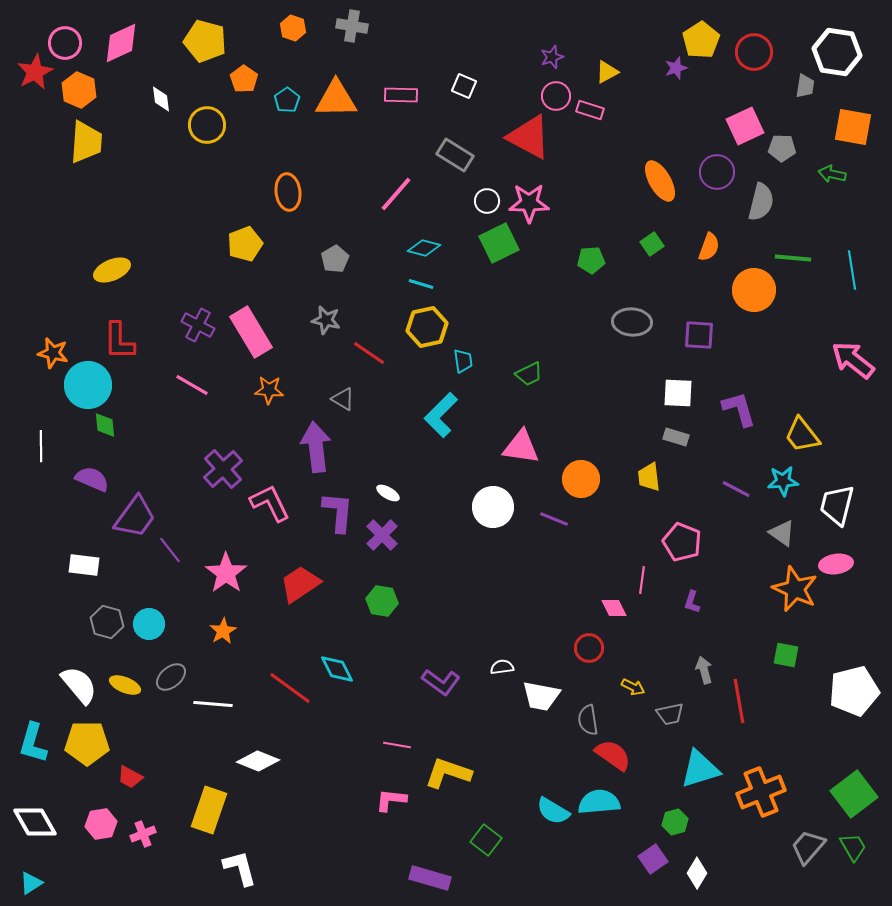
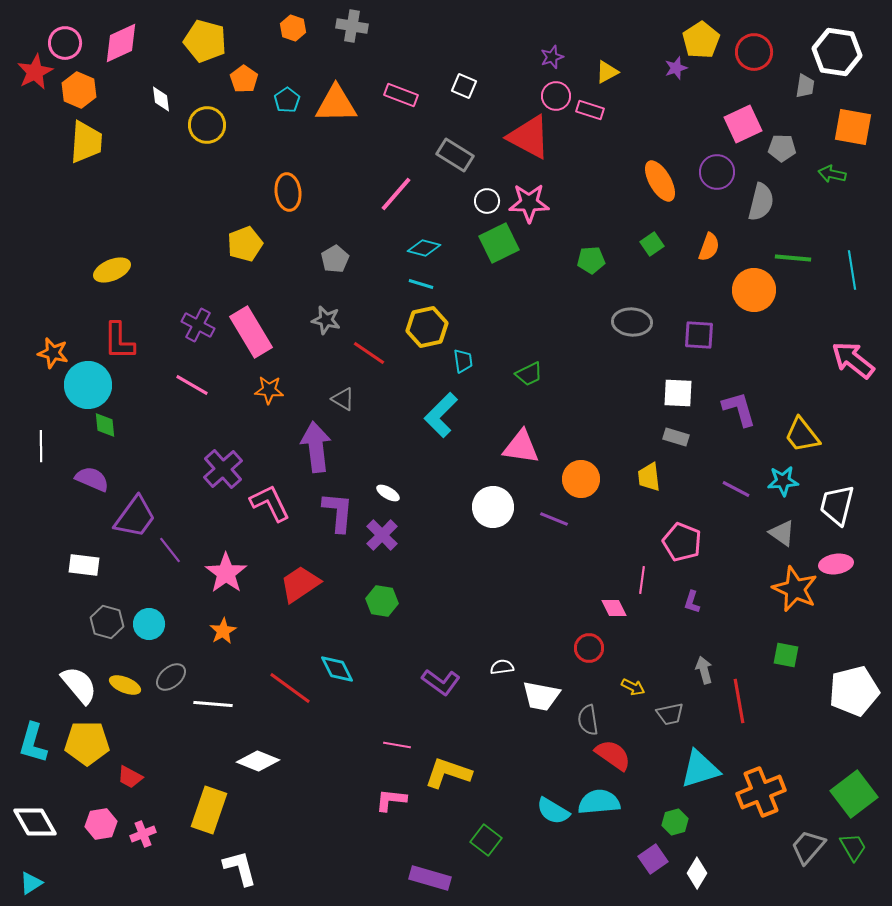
pink rectangle at (401, 95): rotated 20 degrees clockwise
orange triangle at (336, 99): moved 5 px down
pink square at (745, 126): moved 2 px left, 2 px up
